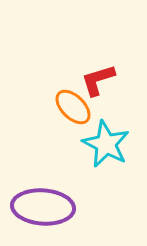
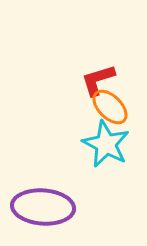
orange ellipse: moved 37 px right
